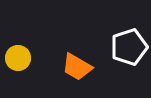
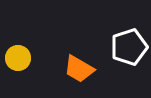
orange trapezoid: moved 2 px right, 2 px down
